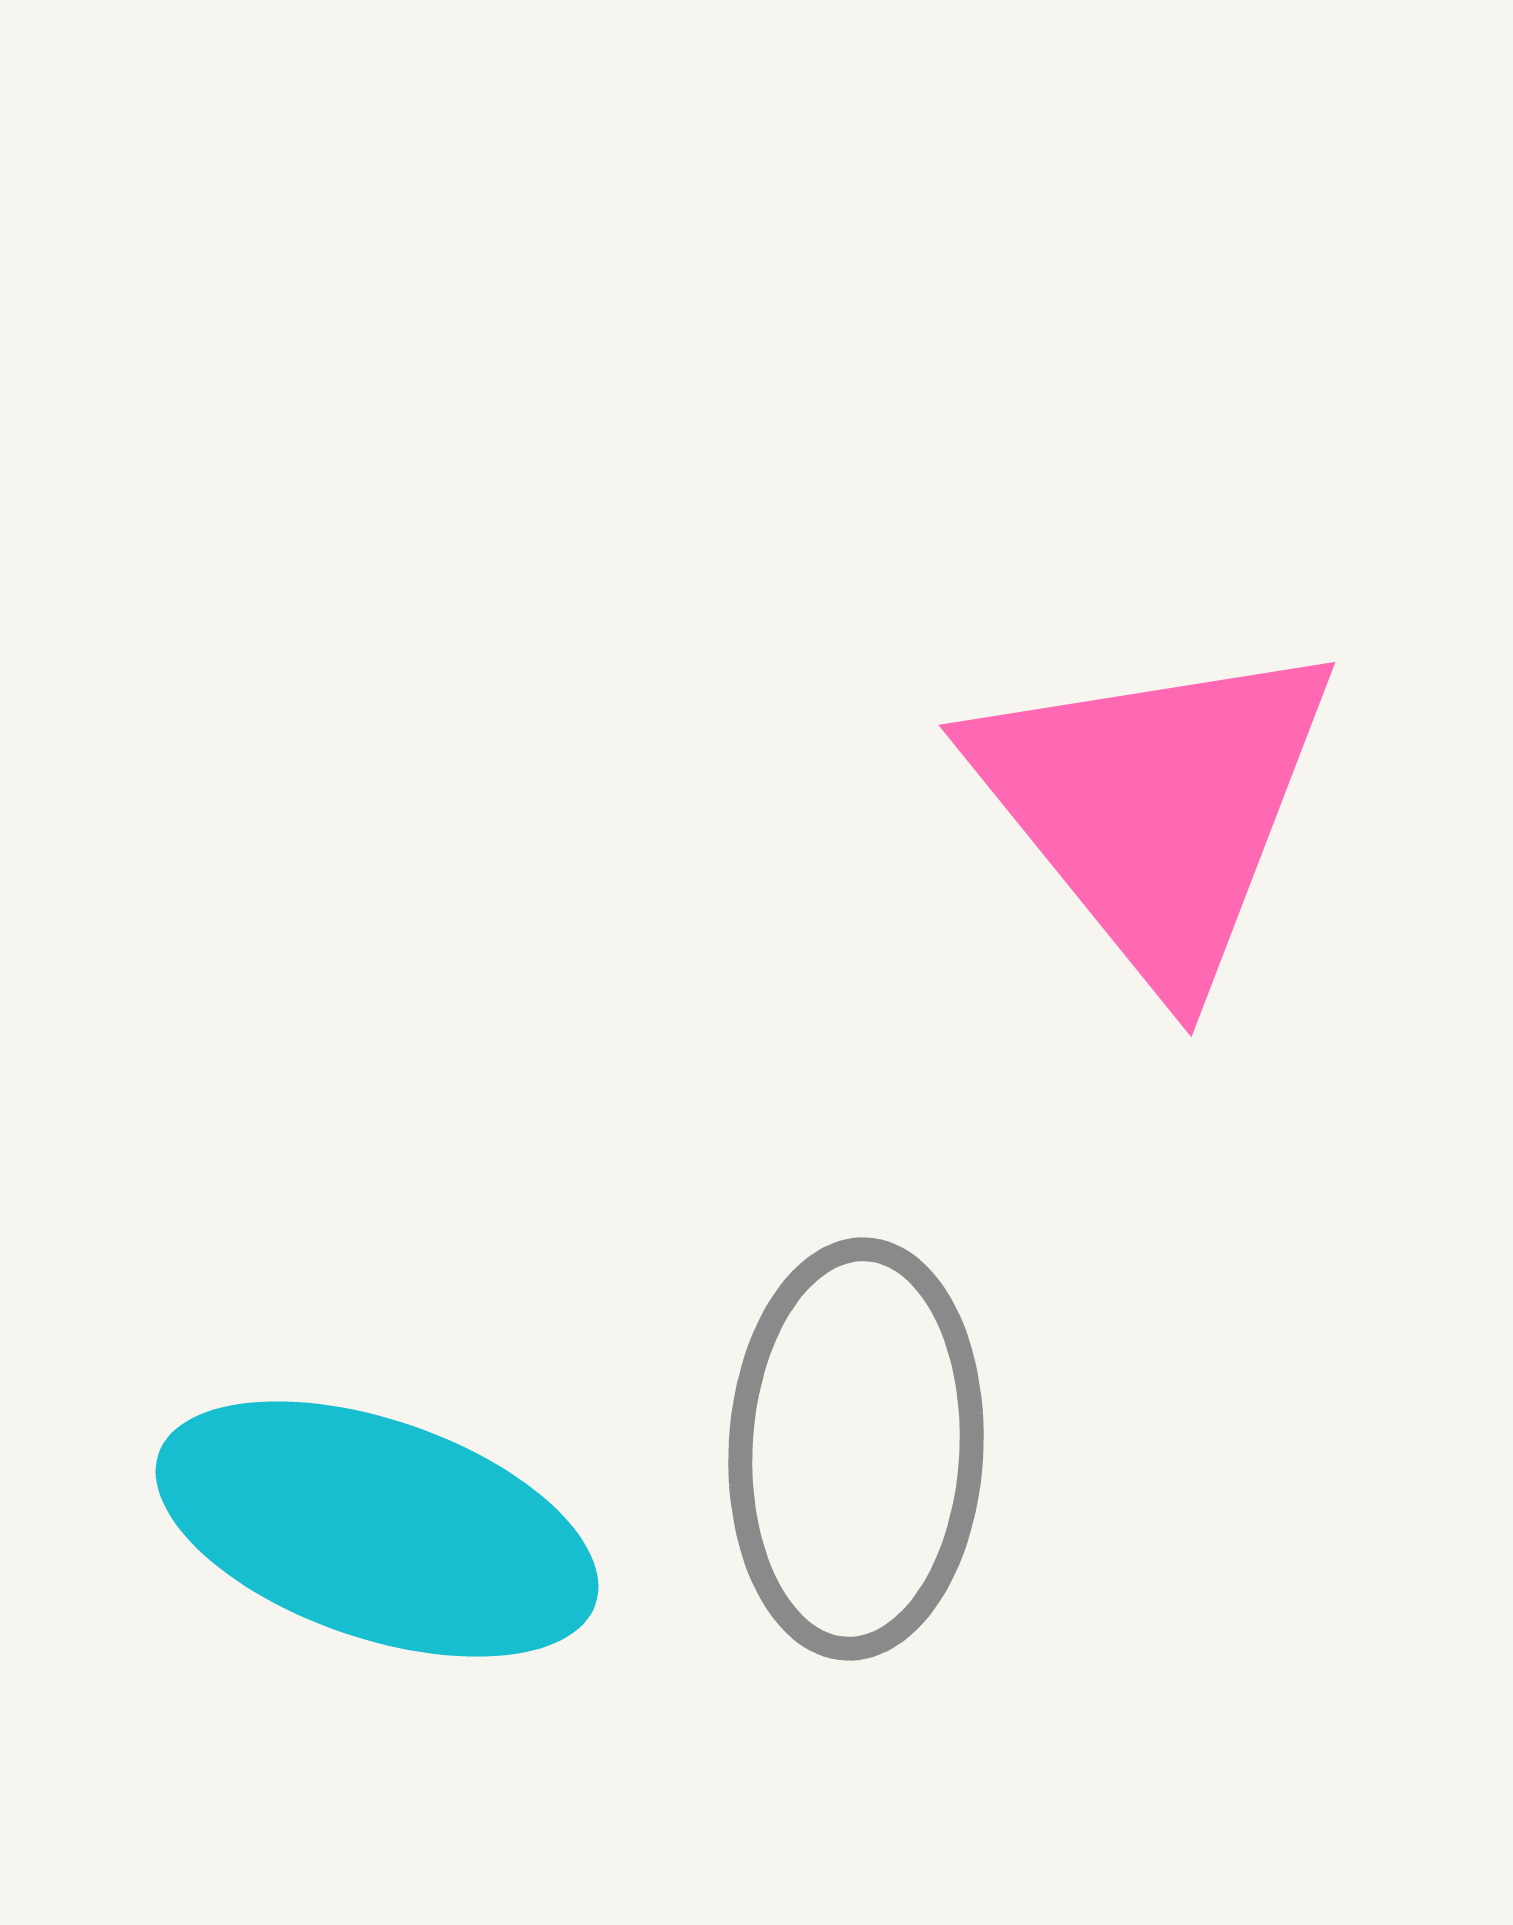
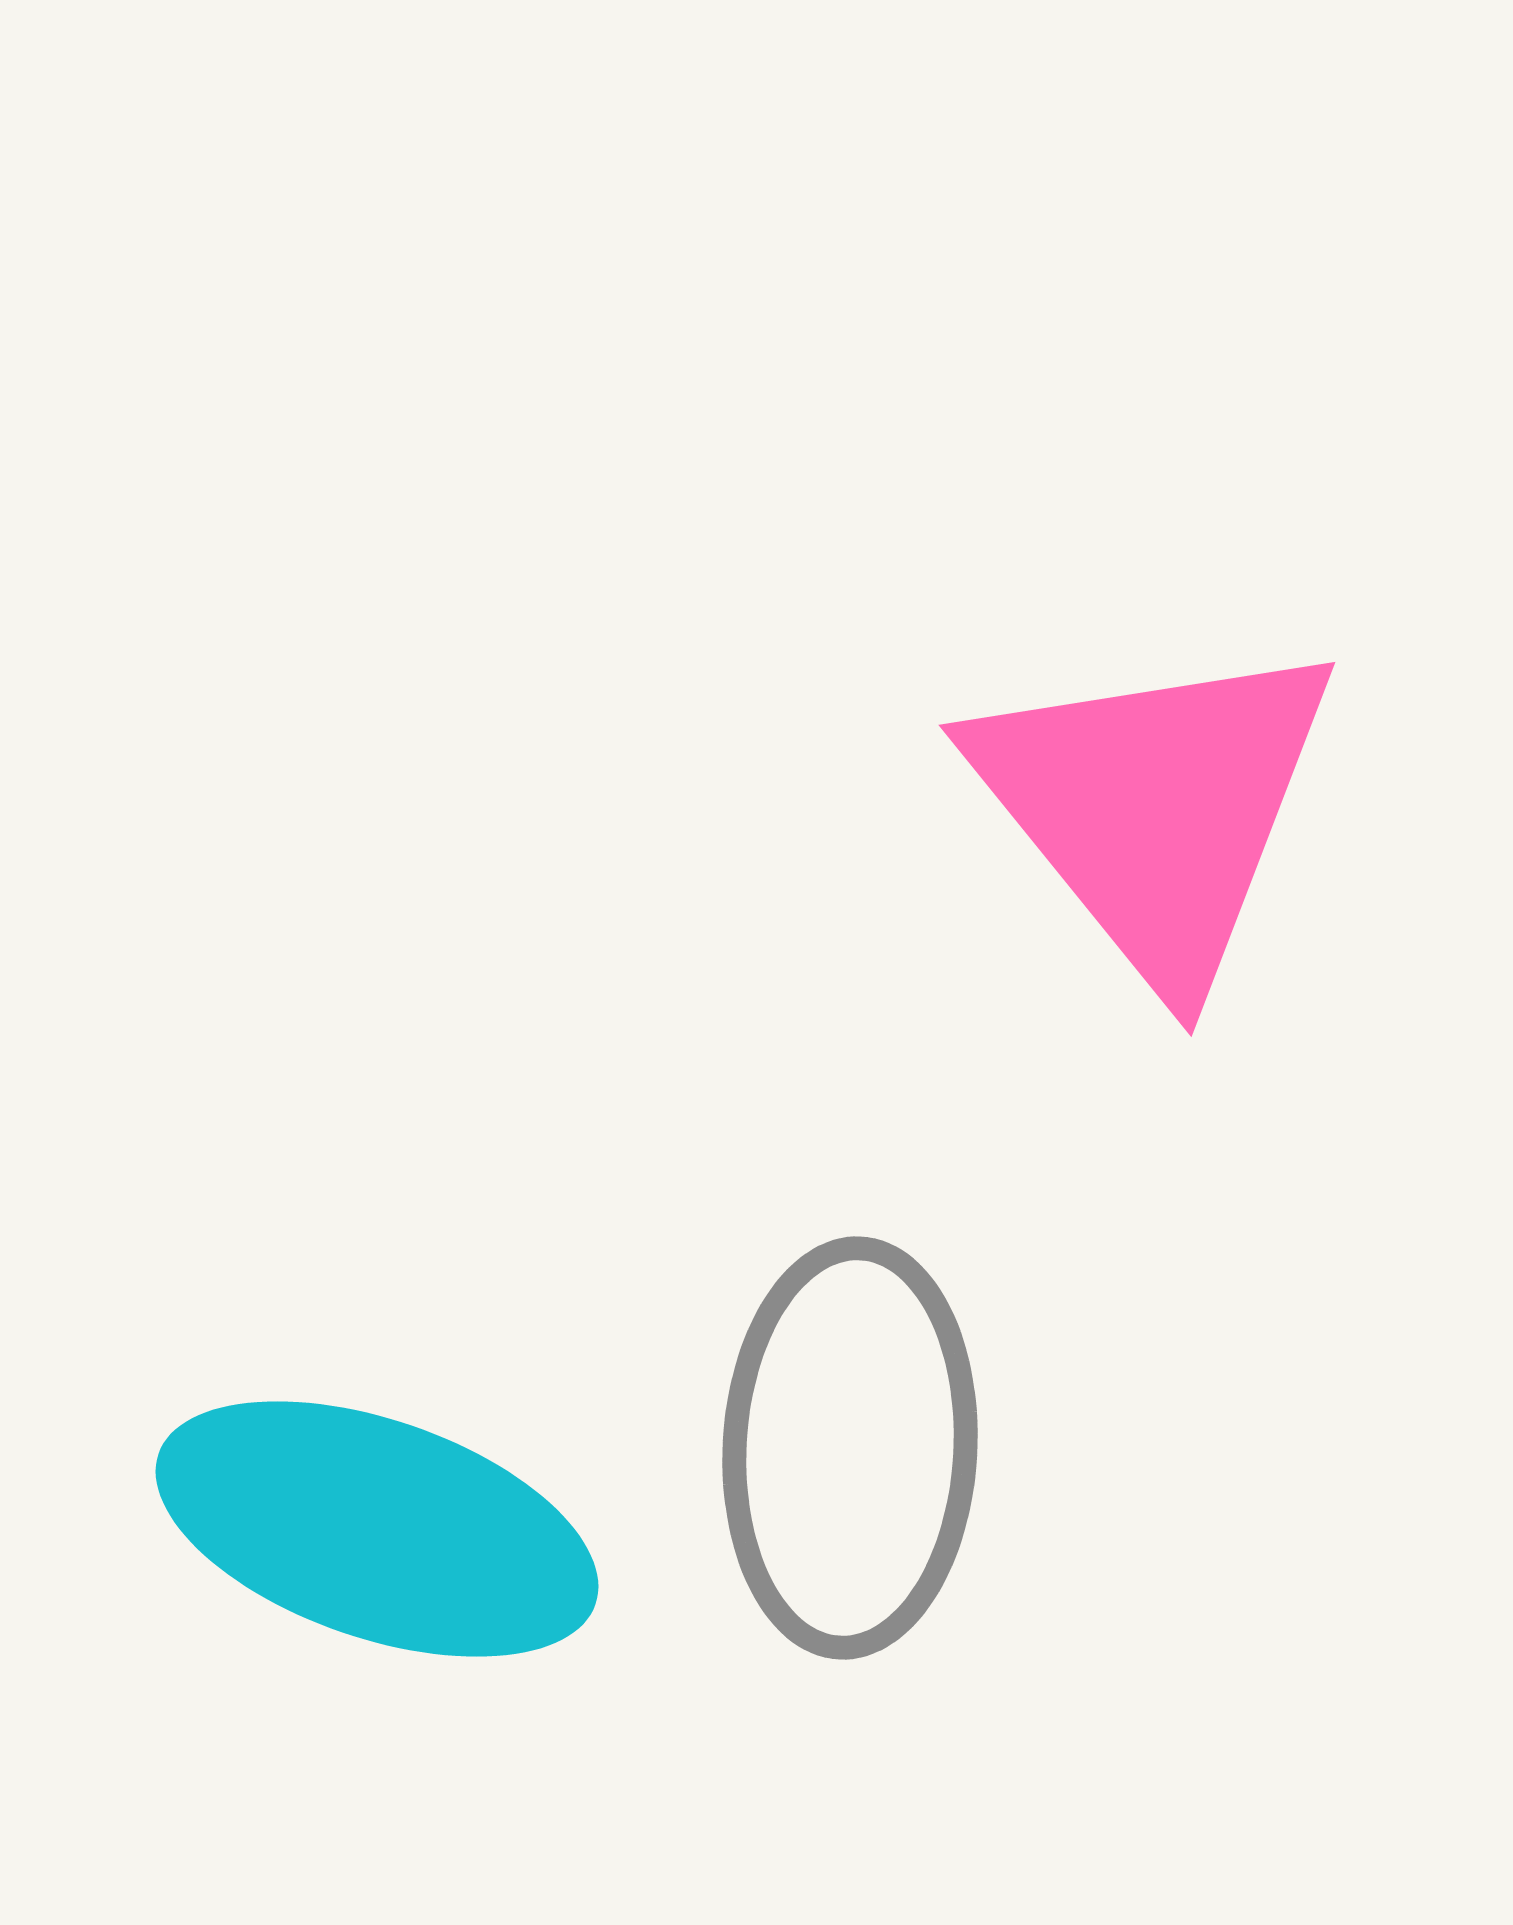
gray ellipse: moved 6 px left, 1 px up
